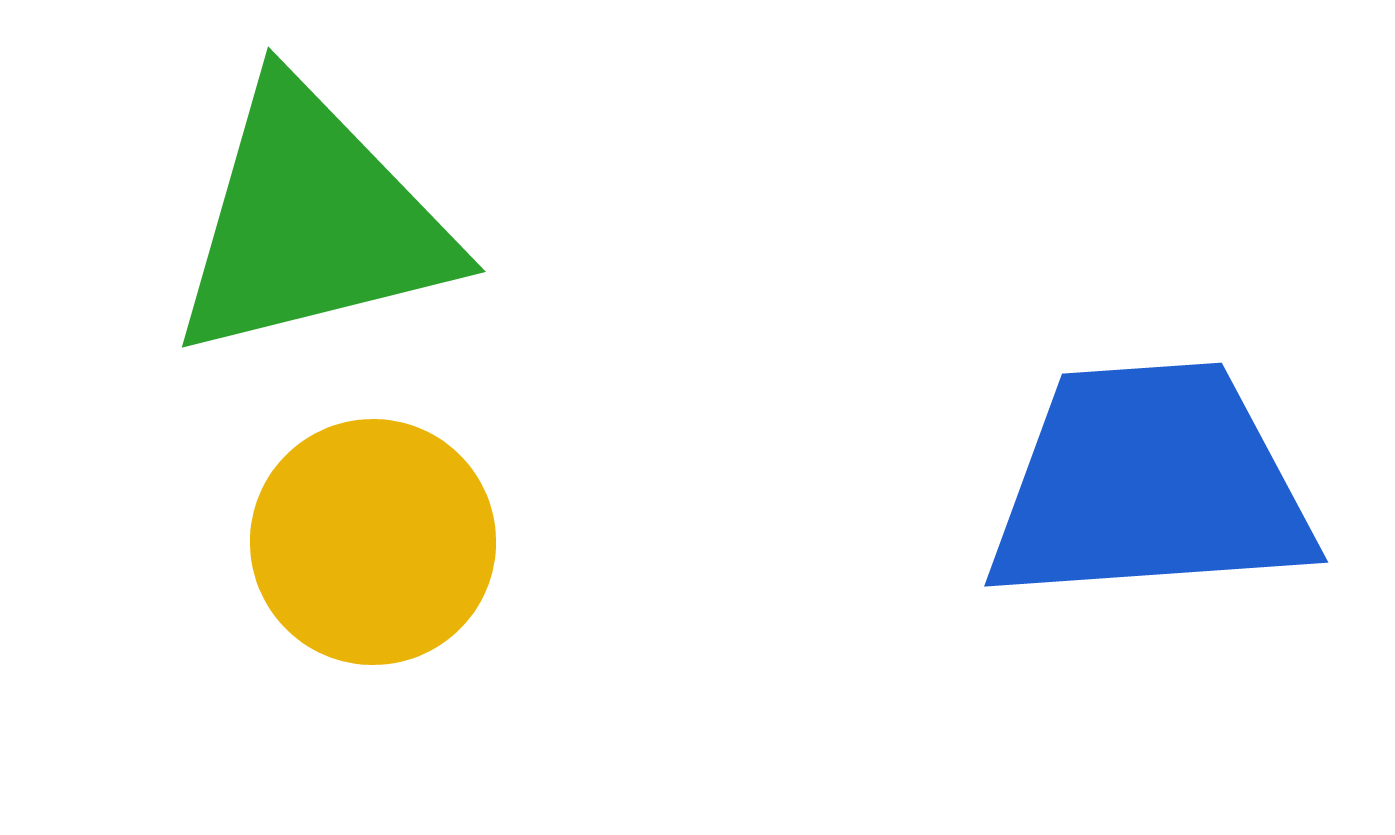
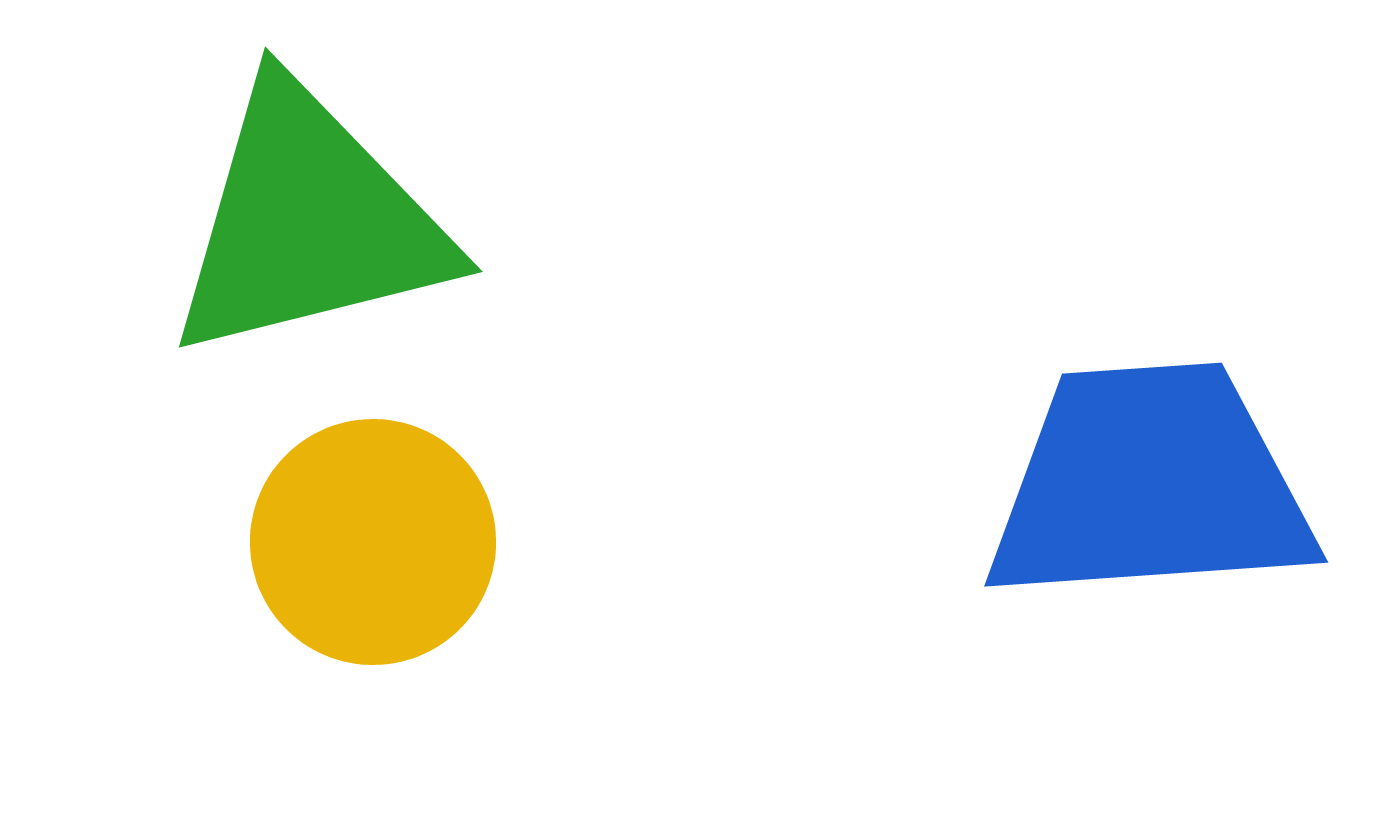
green triangle: moved 3 px left
